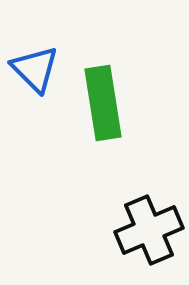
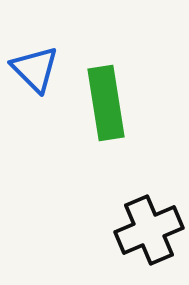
green rectangle: moved 3 px right
